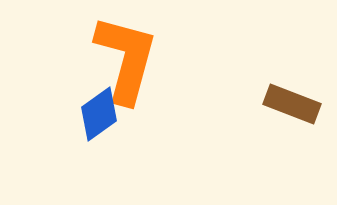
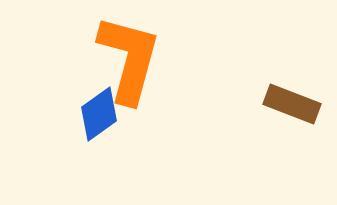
orange L-shape: moved 3 px right
